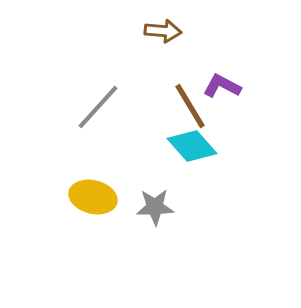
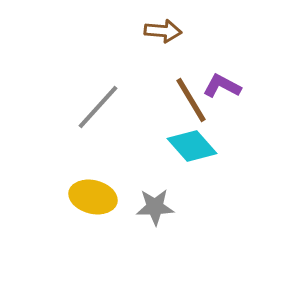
brown line: moved 1 px right, 6 px up
